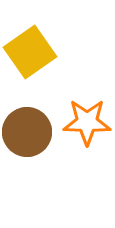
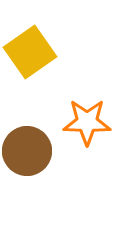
brown circle: moved 19 px down
